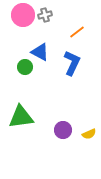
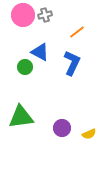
purple circle: moved 1 px left, 2 px up
